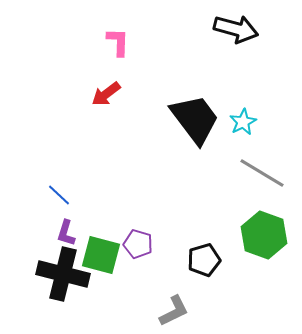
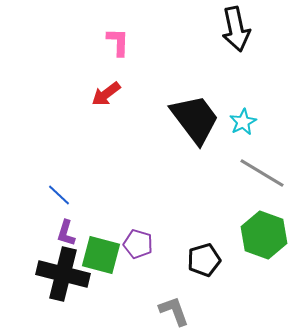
black arrow: rotated 63 degrees clockwise
gray L-shape: rotated 84 degrees counterclockwise
